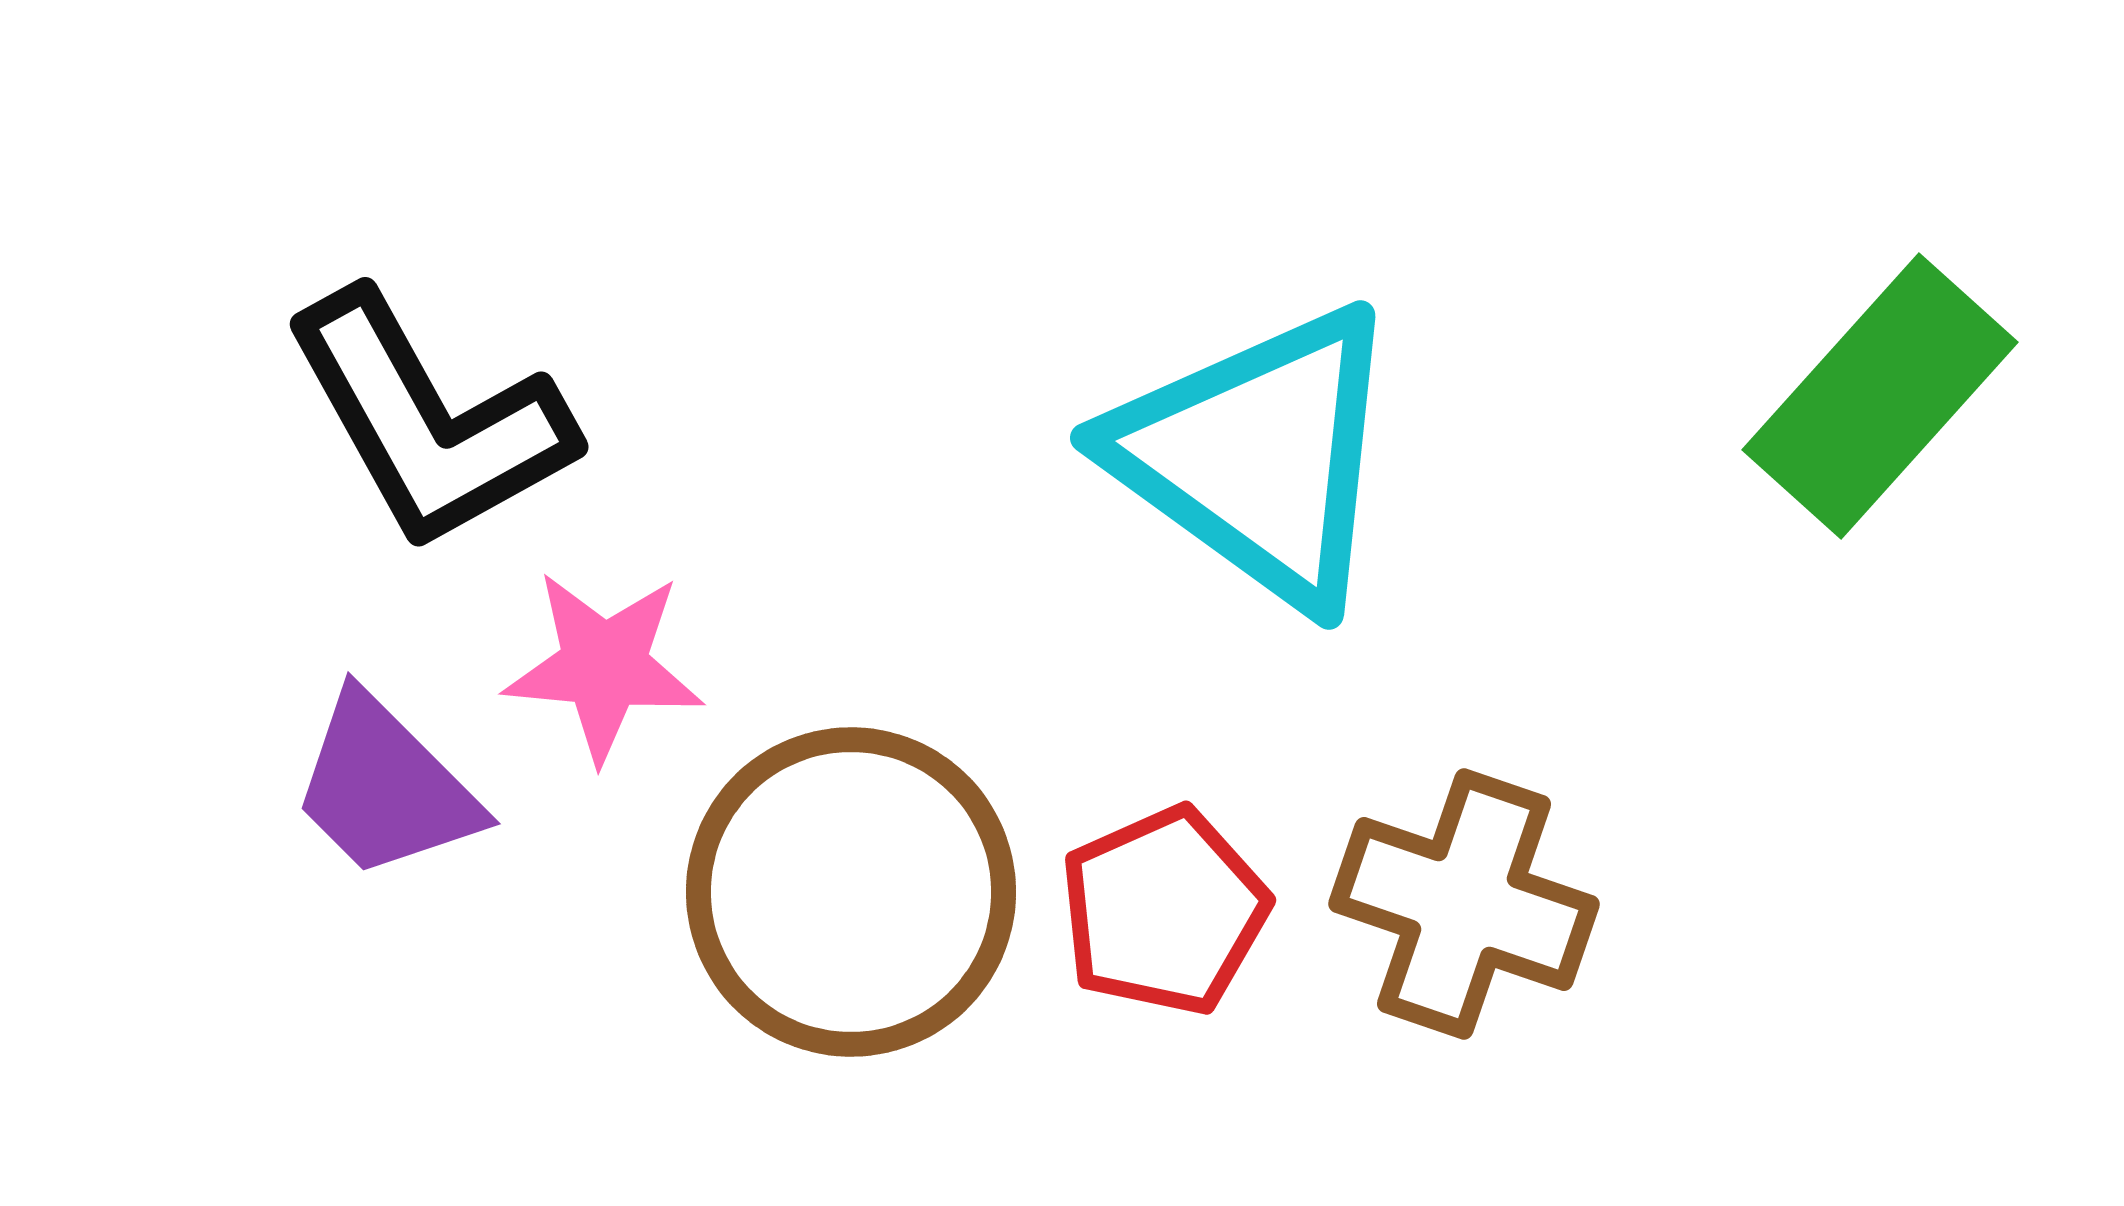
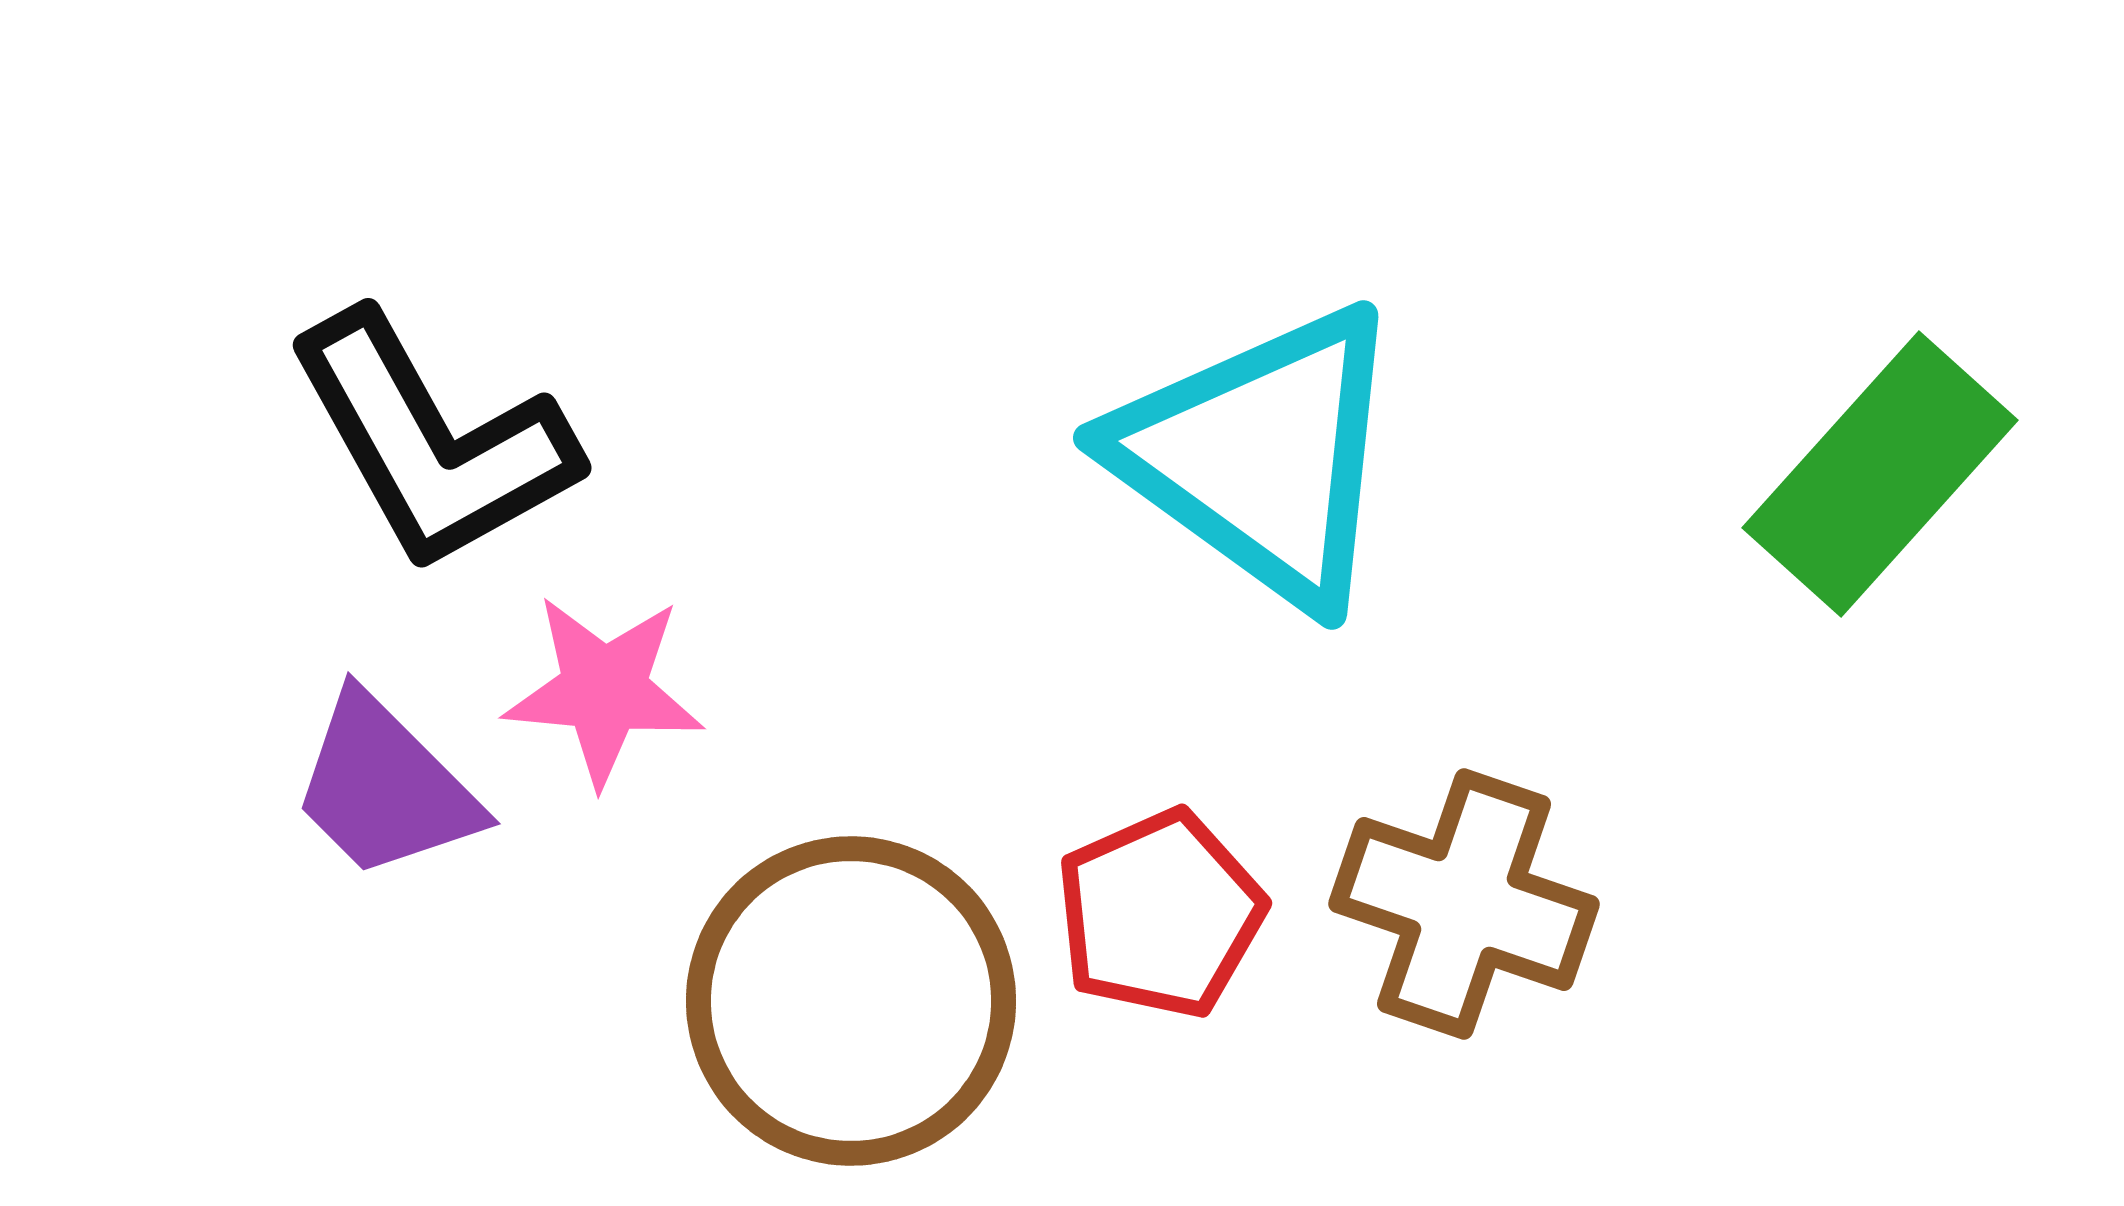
green rectangle: moved 78 px down
black L-shape: moved 3 px right, 21 px down
cyan triangle: moved 3 px right
pink star: moved 24 px down
brown circle: moved 109 px down
red pentagon: moved 4 px left, 3 px down
